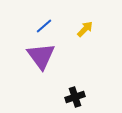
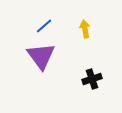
yellow arrow: rotated 54 degrees counterclockwise
black cross: moved 17 px right, 18 px up
